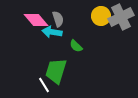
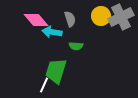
gray semicircle: moved 12 px right
green semicircle: rotated 40 degrees counterclockwise
white line: rotated 56 degrees clockwise
